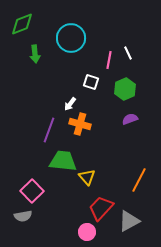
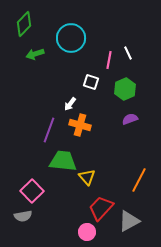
green diamond: moved 2 px right; rotated 25 degrees counterclockwise
green arrow: rotated 78 degrees clockwise
orange cross: moved 1 px down
